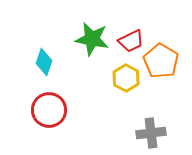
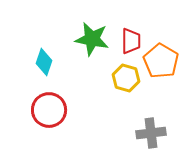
red trapezoid: rotated 64 degrees counterclockwise
yellow hexagon: rotated 12 degrees counterclockwise
